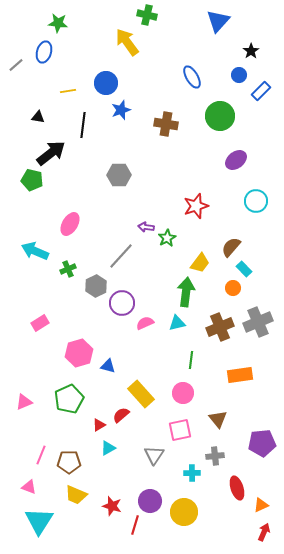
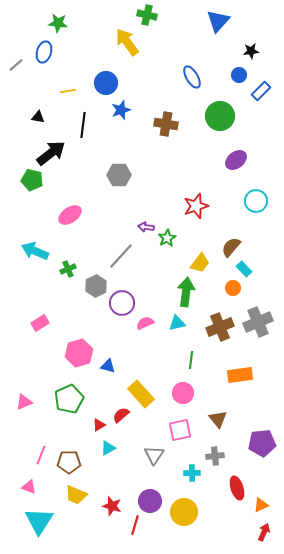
black star at (251, 51): rotated 28 degrees clockwise
pink ellipse at (70, 224): moved 9 px up; rotated 25 degrees clockwise
